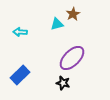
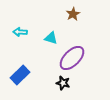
cyan triangle: moved 6 px left, 14 px down; rotated 32 degrees clockwise
